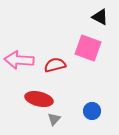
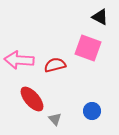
red ellipse: moved 7 px left; rotated 36 degrees clockwise
gray triangle: moved 1 px right; rotated 24 degrees counterclockwise
